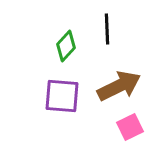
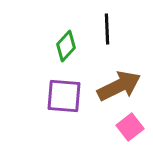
purple square: moved 2 px right
pink square: rotated 12 degrees counterclockwise
